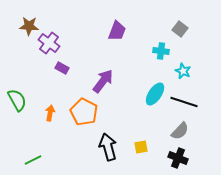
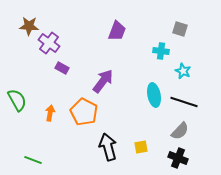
gray square: rotated 21 degrees counterclockwise
cyan ellipse: moved 1 px left, 1 px down; rotated 45 degrees counterclockwise
green line: rotated 48 degrees clockwise
